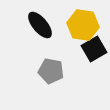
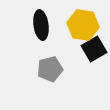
black ellipse: moved 1 px right; rotated 32 degrees clockwise
gray pentagon: moved 1 px left, 2 px up; rotated 25 degrees counterclockwise
